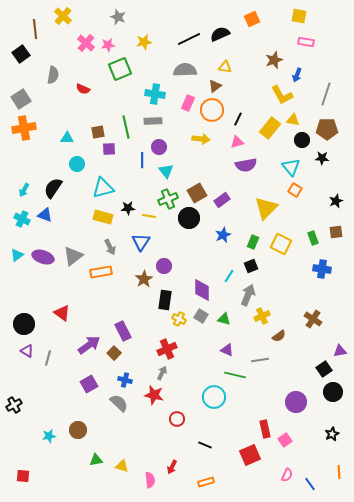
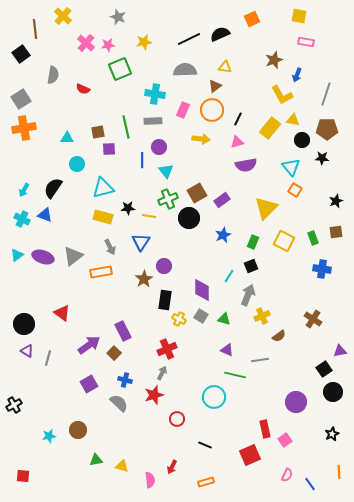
pink rectangle at (188, 103): moved 5 px left, 7 px down
yellow square at (281, 244): moved 3 px right, 3 px up
red star at (154, 395): rotated 30 degrees counterclockwise
